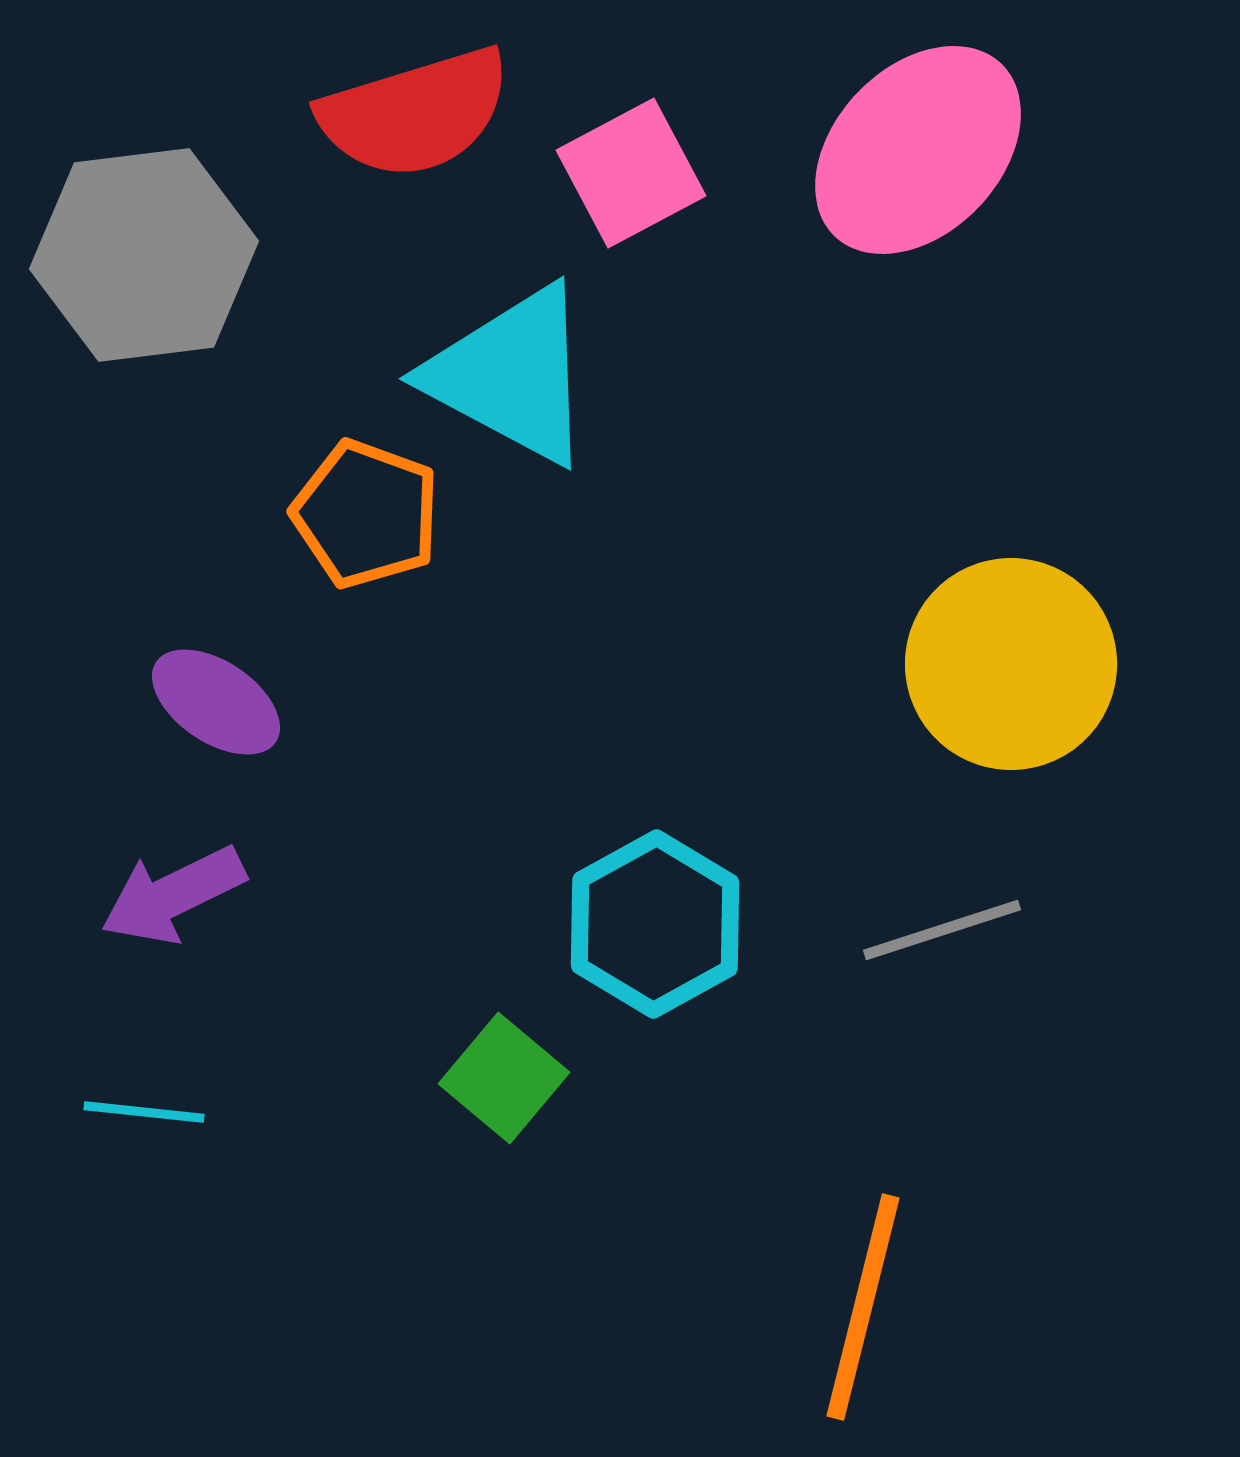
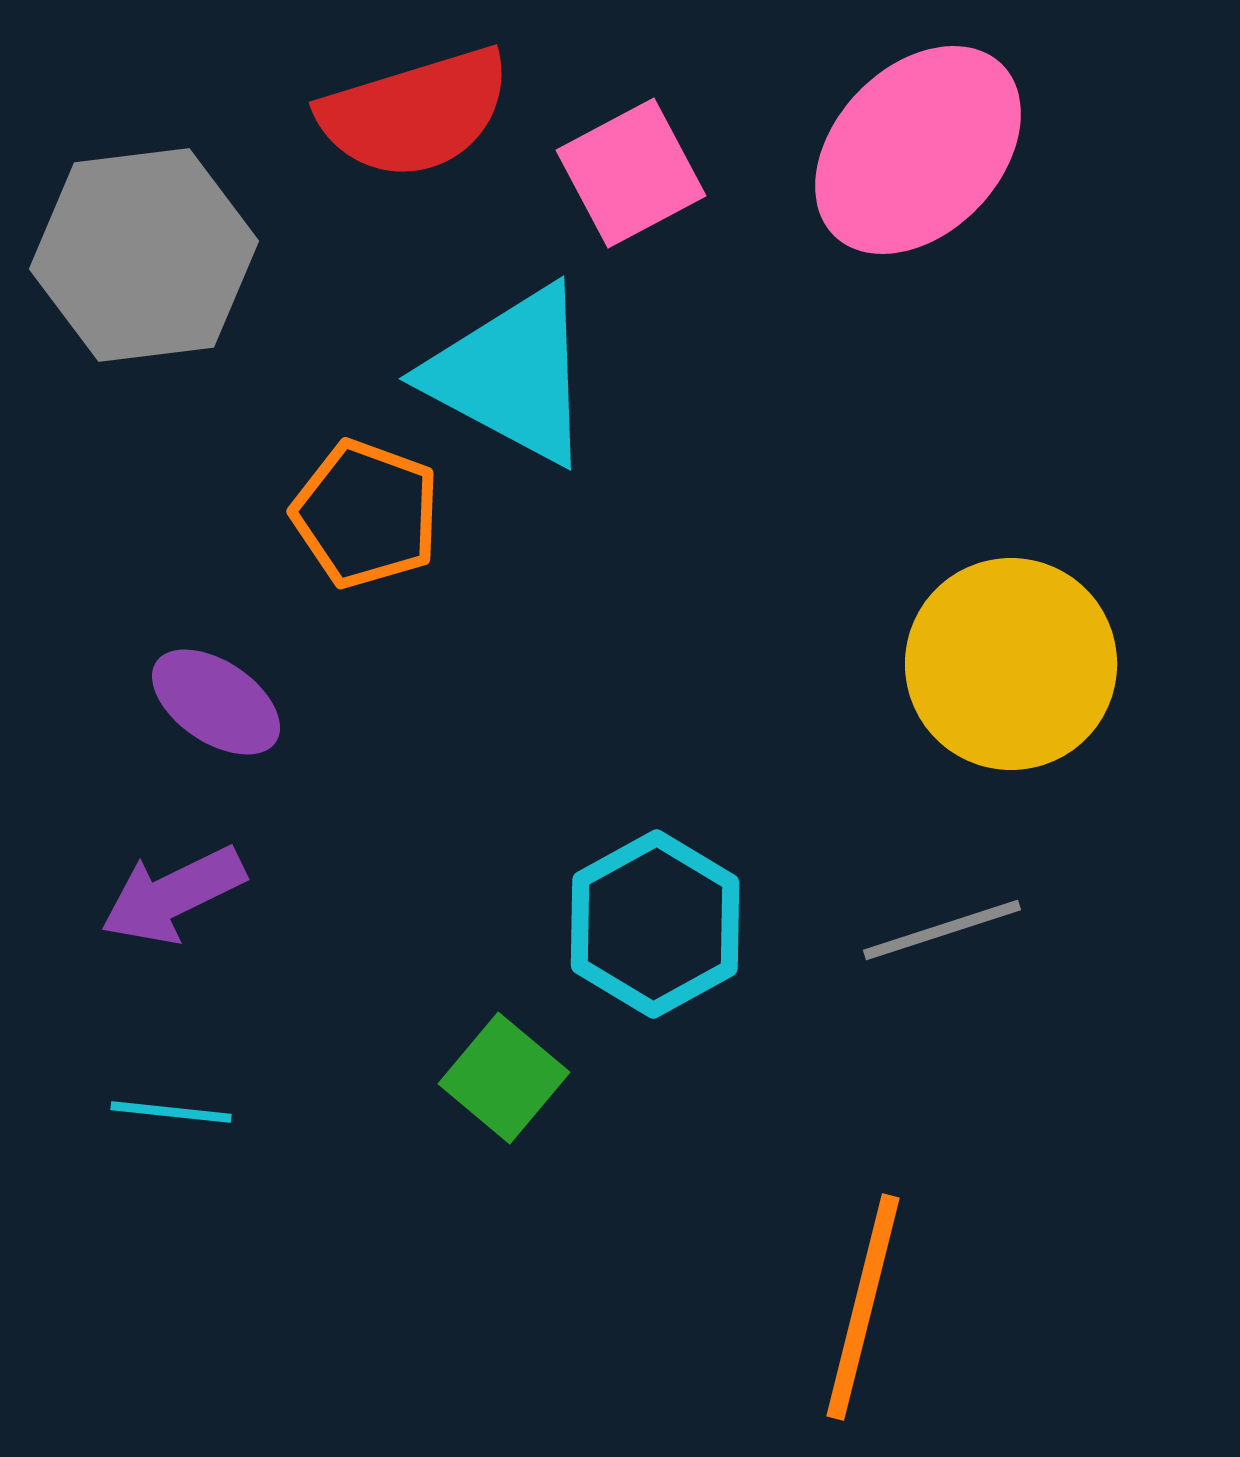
cyan line: moved 27 px right
